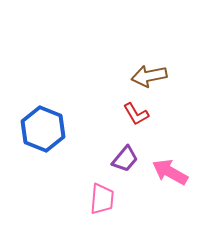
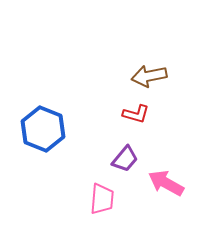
red L-shape: rotated 44 degrees counterclockwise
pink arrow: moved 4 px left, 11 px down
